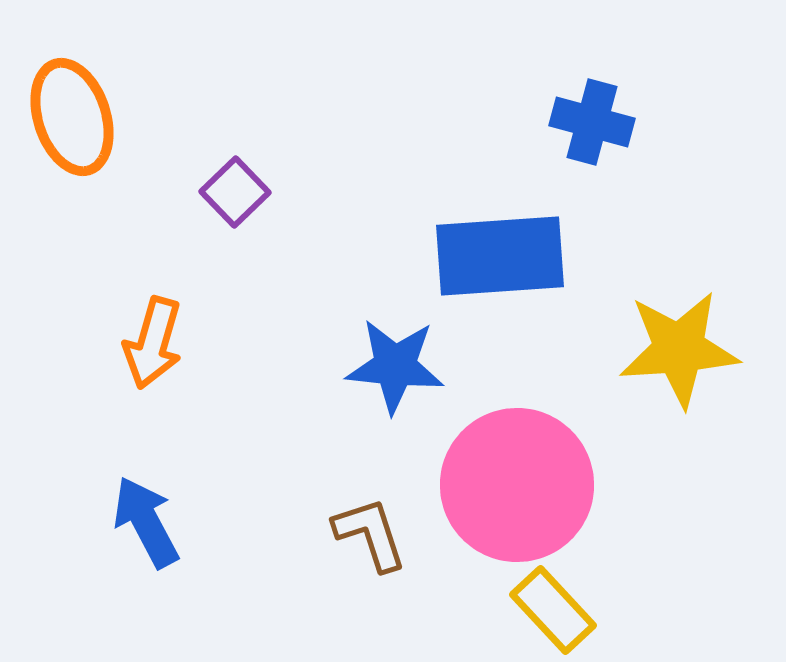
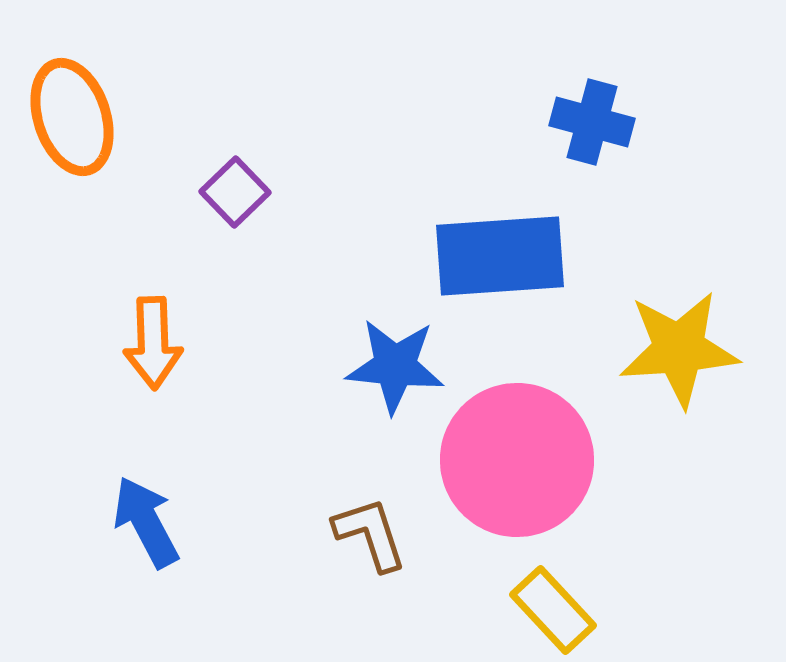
orange arrow: rotated 18 degrees counterclockwise
pink circle: moved 25 px up
